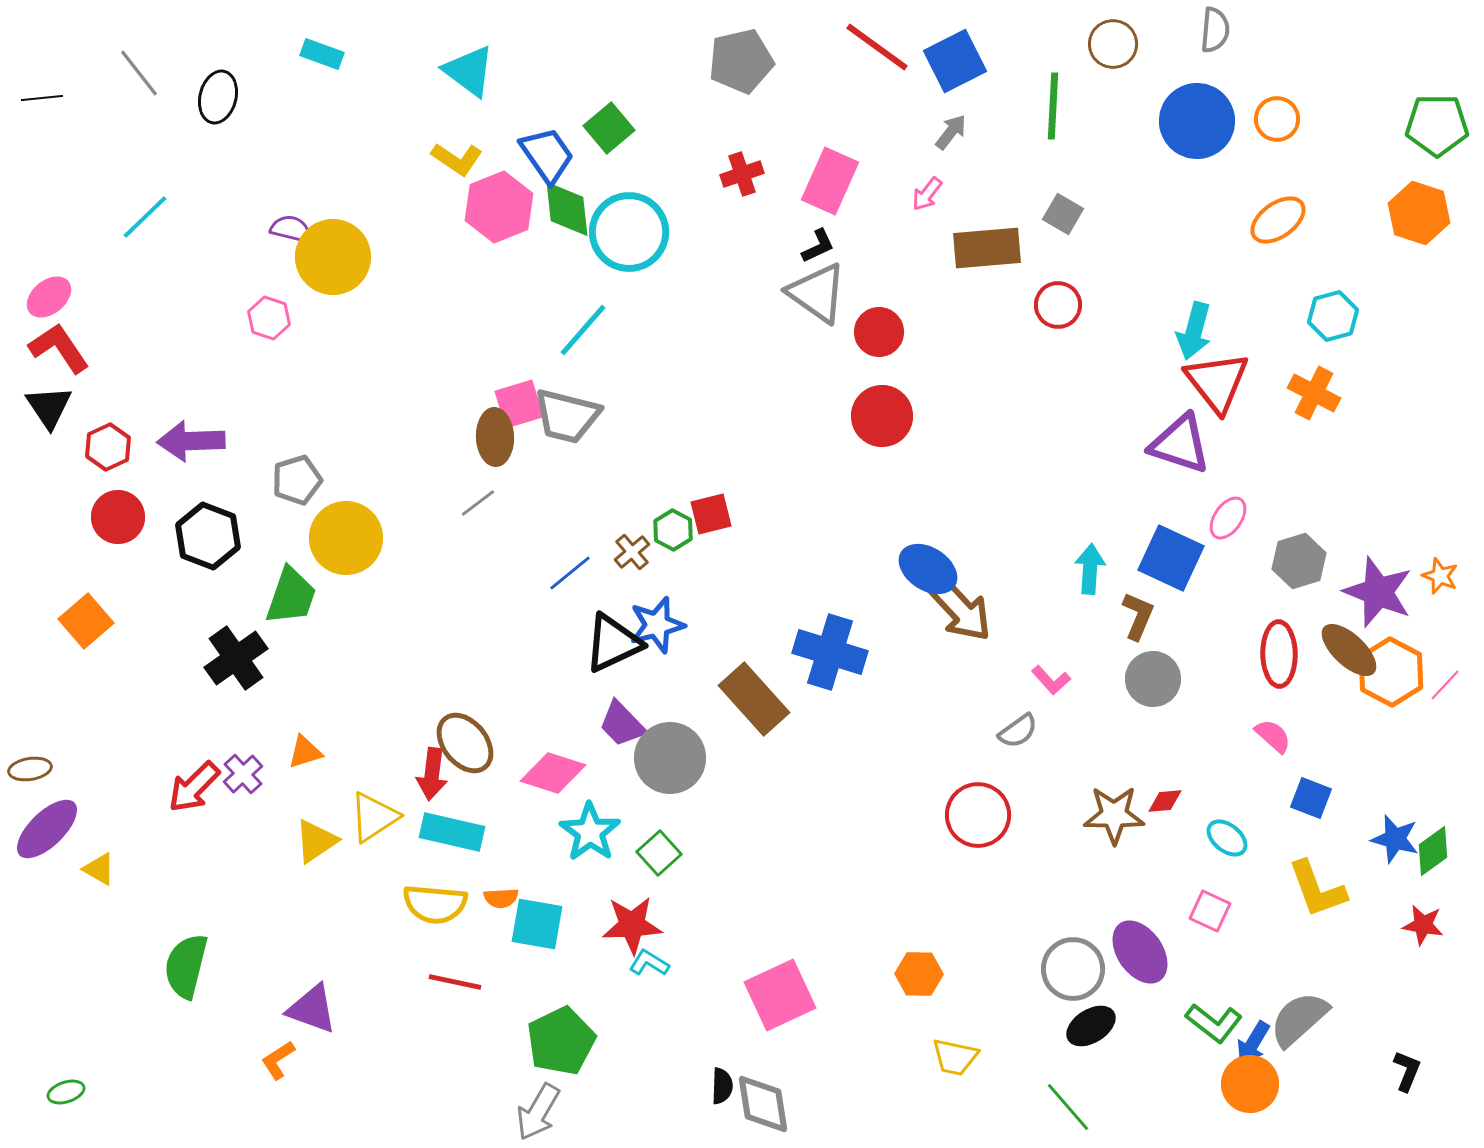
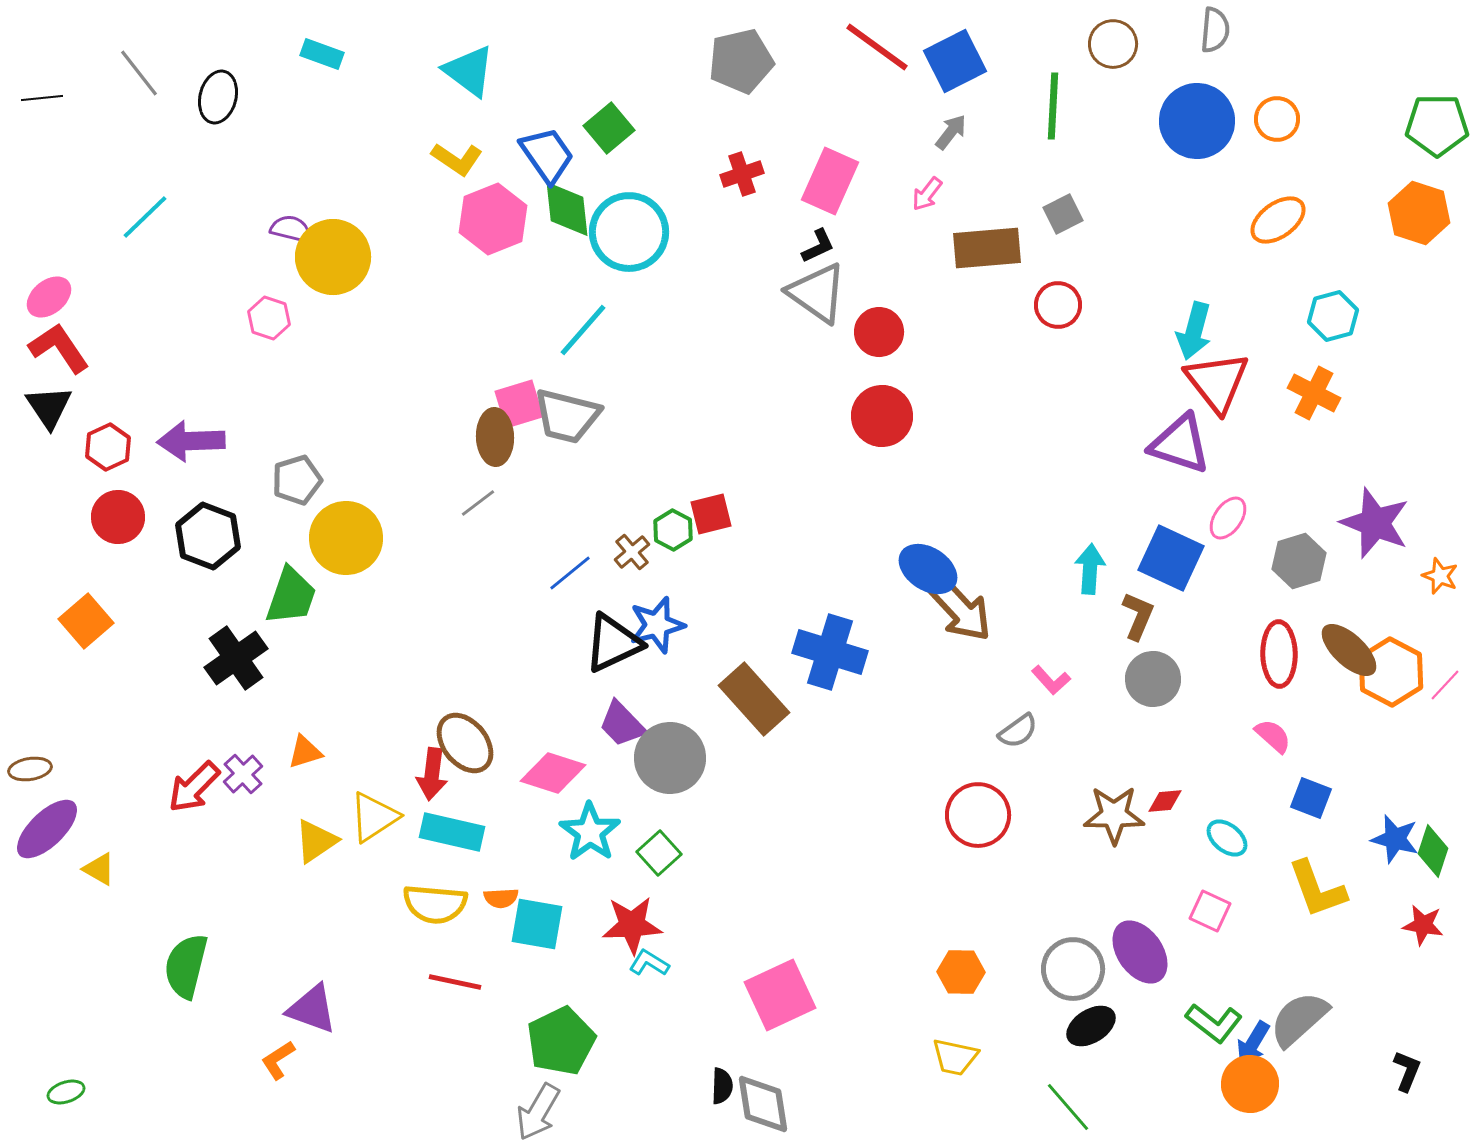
pink hexagon at (499, 207): moved 6 px left, 12 px down
gray square at (1063, 214): rotated 33 degrees clockwise
purple star at (1378, 592): moved 3 px left, 69 px up
green diamond at (1433, 851): rotated 36 degrees counterclockwise
orange hexagon at (919, 974): moved 42 px right, 2 px up
